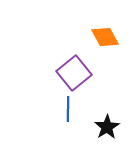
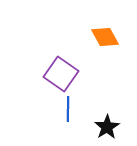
purple square: moved 13 px left, 1 px down; rotated 16 degrees counterclockwise
